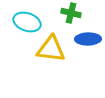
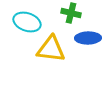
blue ellipse: moved 1 px up
